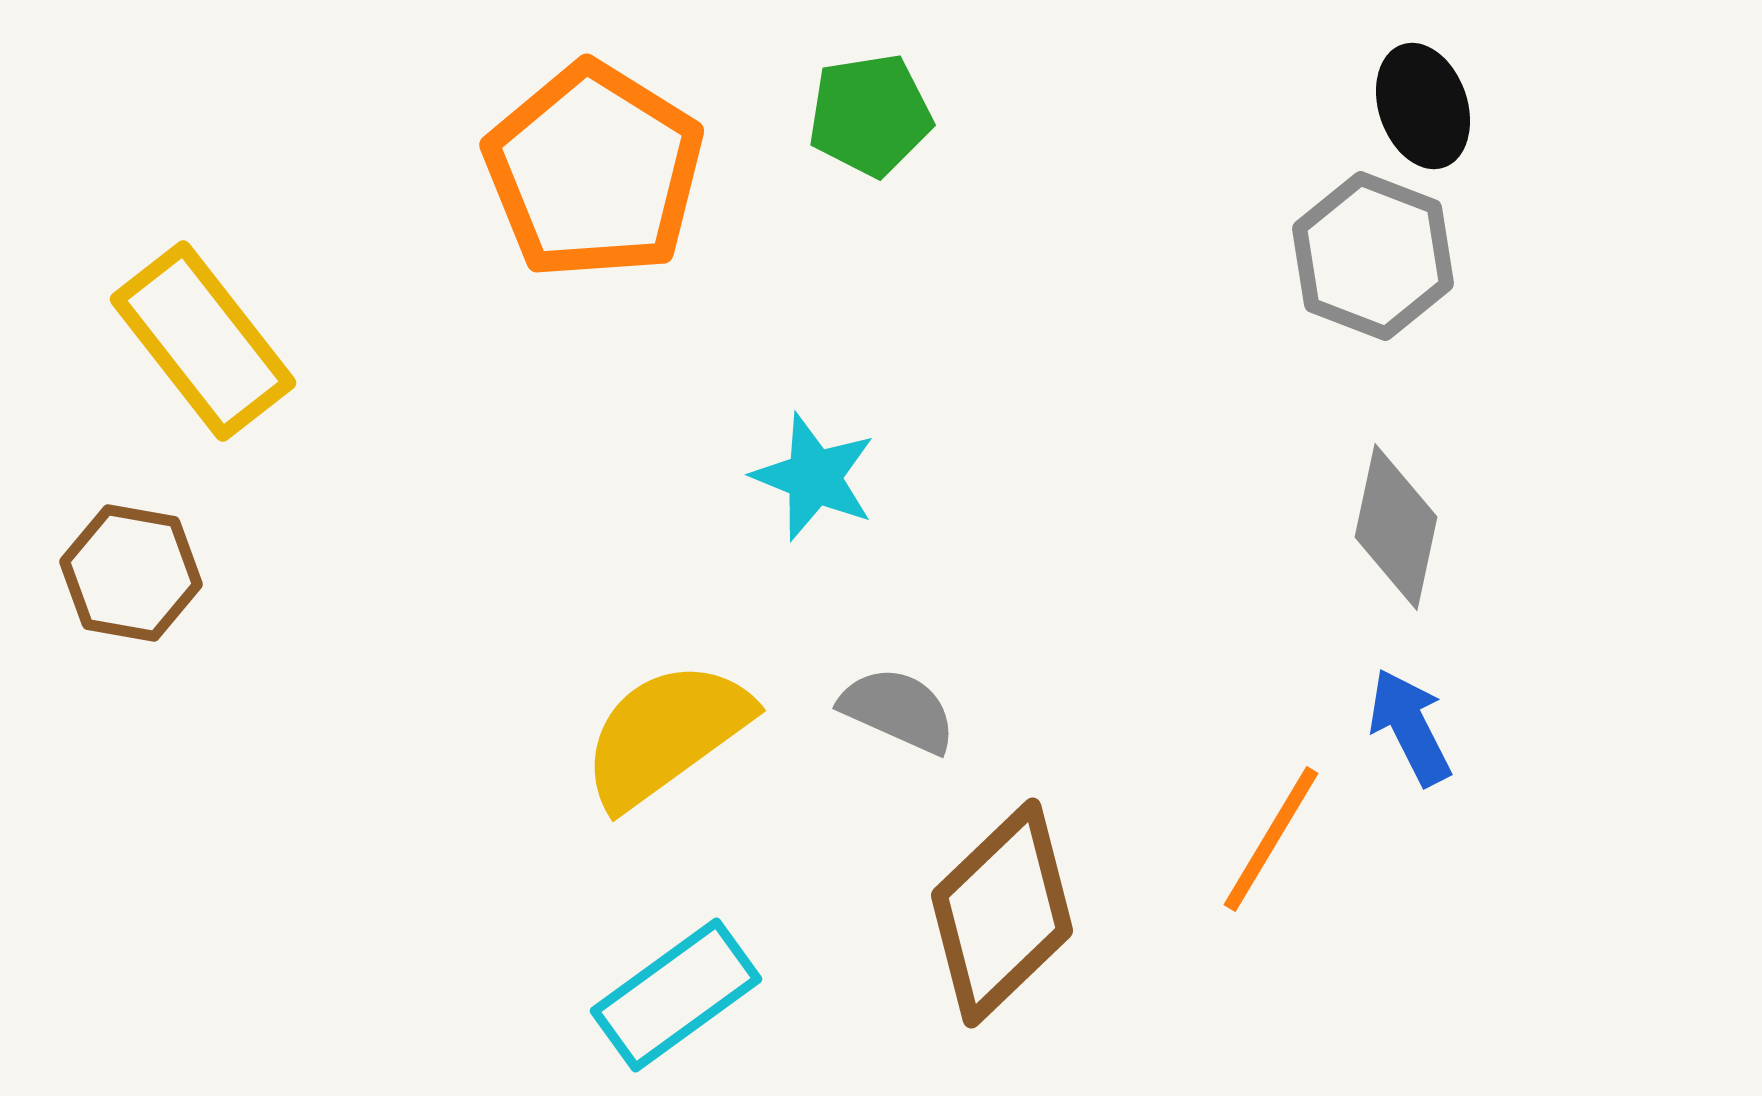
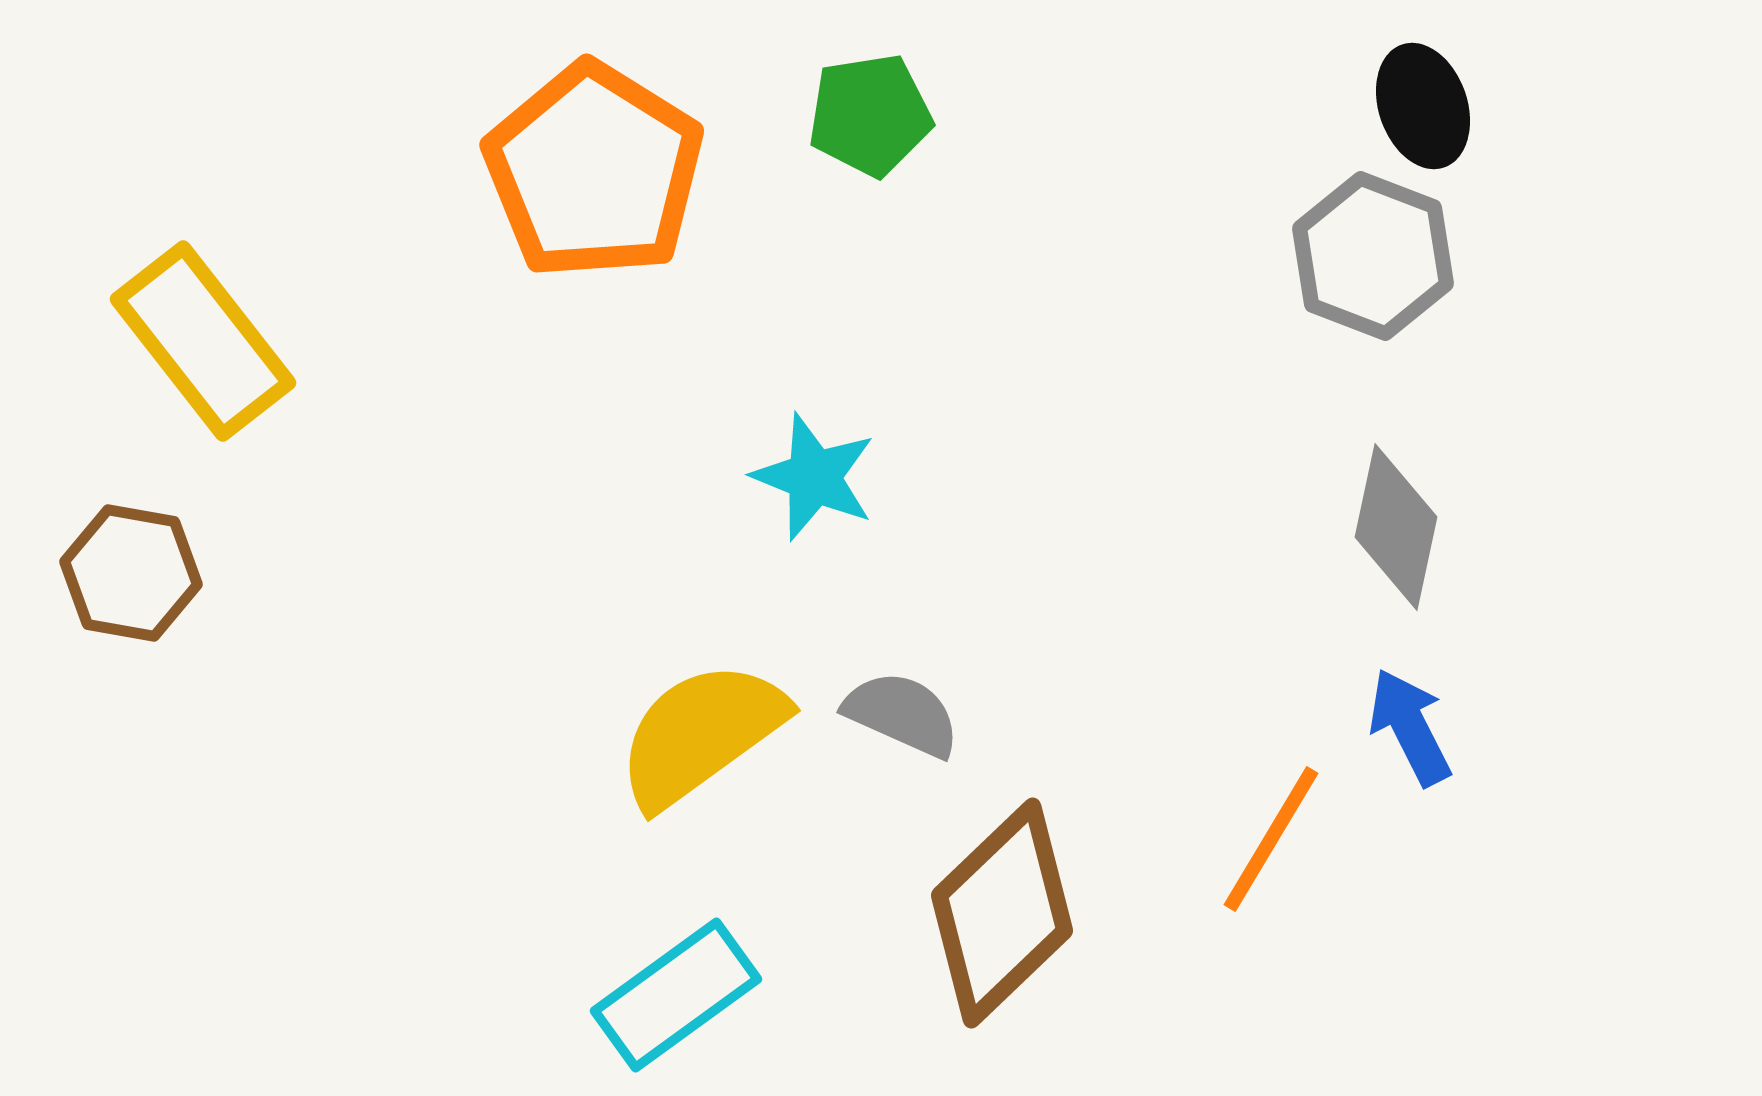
gray semicircle: moved 4 px right, 4 px down
yellow semicircle: moved 35 px right
